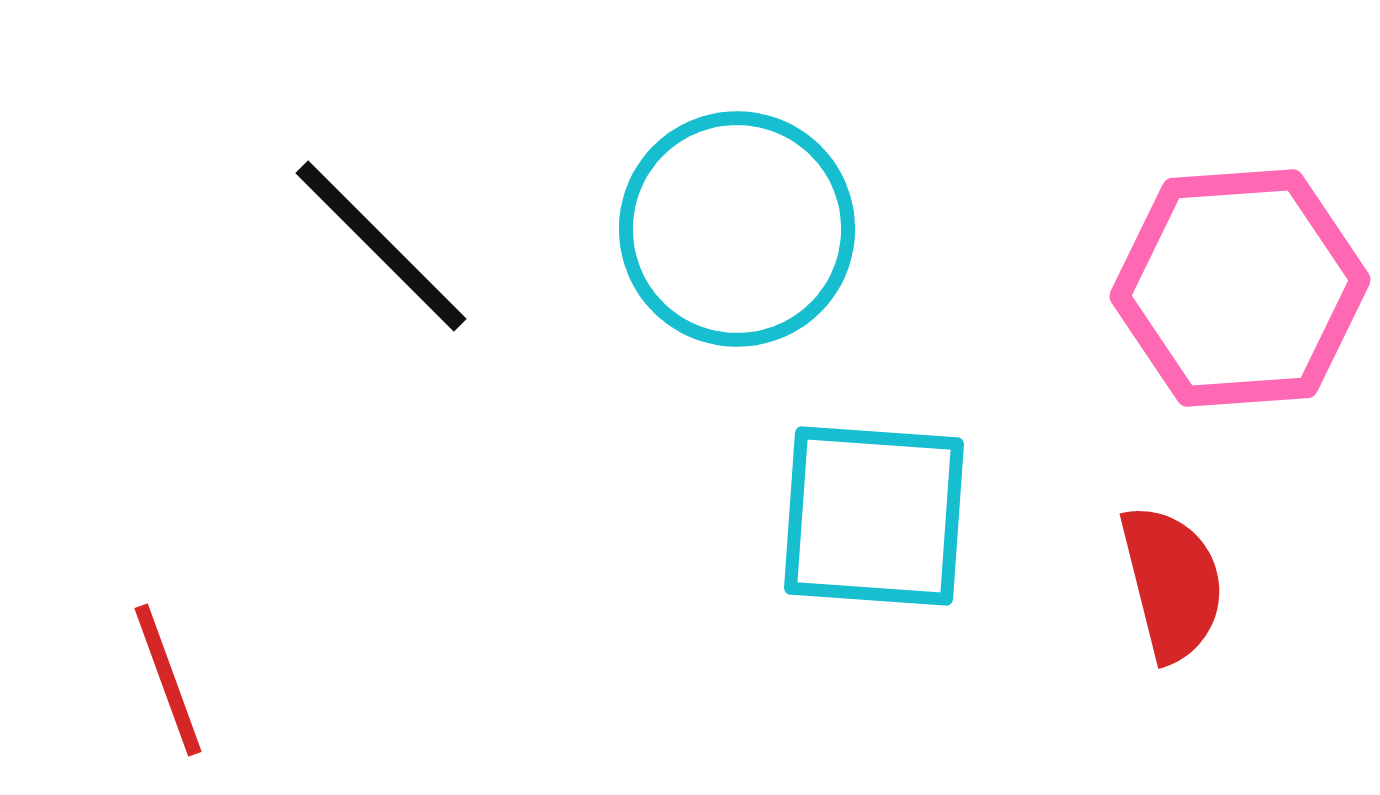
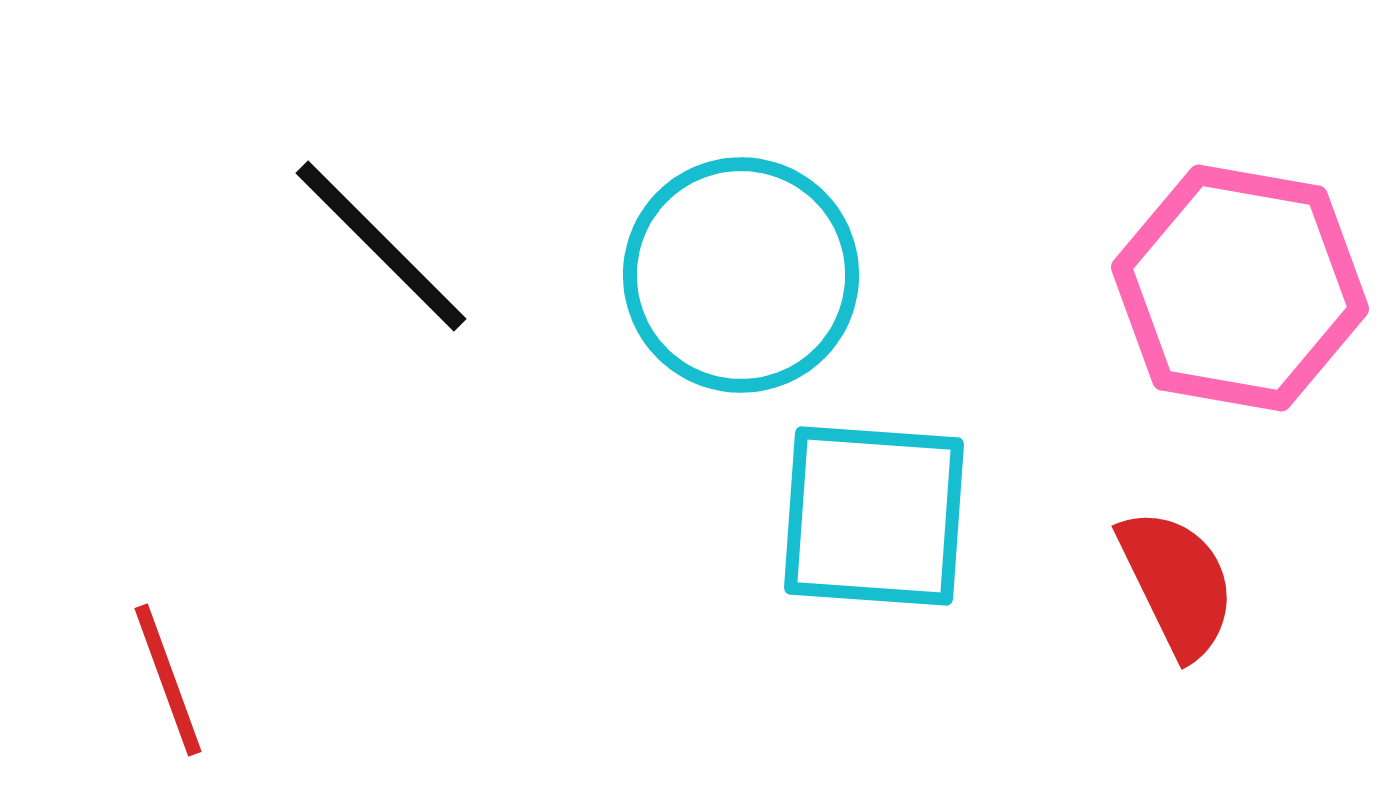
cyan circle: moved 4 px right, 46 px down
pink hexagon: rotated 14 degrees clockwise
red semicircle: moved 5 px right; rotated 12 degrees counterclockwise
